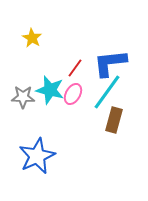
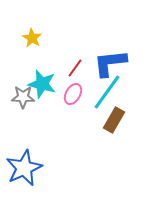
cyan star: moved 8 px left, 6 px up
brown rectangle: rotated 15 degrees clockwise
blue star: moved 13 px left, 12 px down
